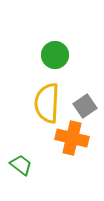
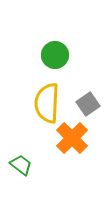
gray square: moved 3 px right, 2 px up
orange cross: rotated 32 degrees clockwise
